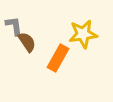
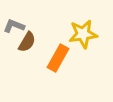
gray L-shape: rotated 60 degrees counterclockwise
brown semicircle: rotated 65 degrees clockwise
